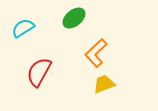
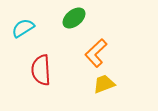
red semicircle: moved 2 px right, 2 px up; rotated 32 degrees counterclockwise
